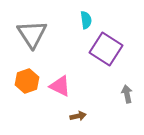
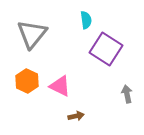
gray triangle: rotated 12 degrees clockwise
orange hexagon: rotated 15 degrees counterclockwise
brown arrow: moved 2 px left
